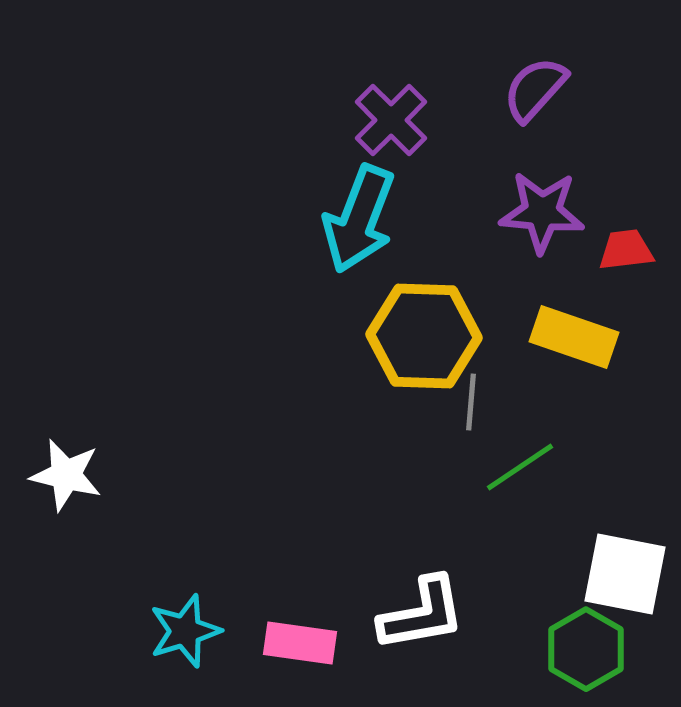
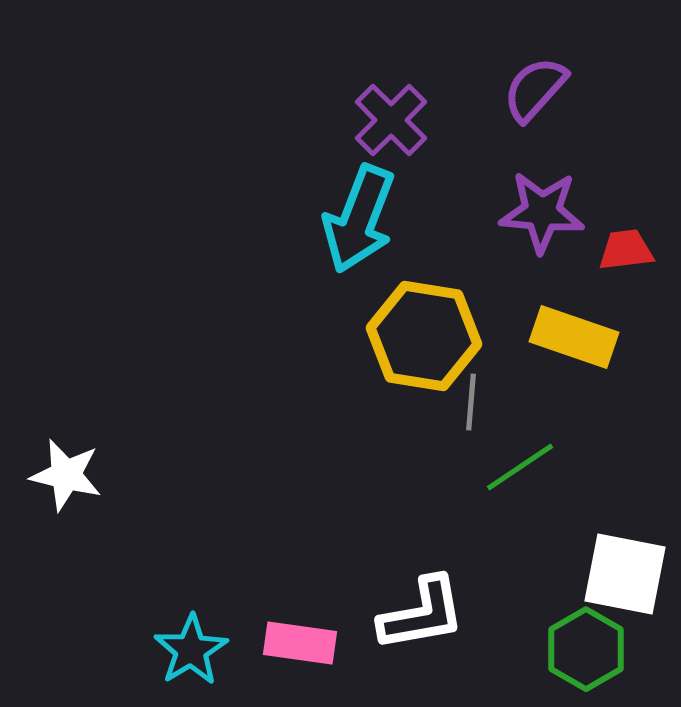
yellow hexagon: rotated 7 degrees clockwise
cyan star: moved 6 px right, 19 px down; rotated 14 degrees counterclockwise
